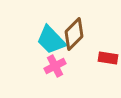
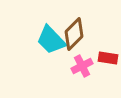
pink cross: moved 27 px right
